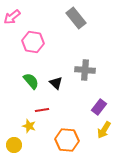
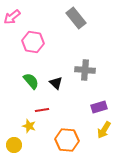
purple rectangle: rotated 35 degrees clockwise
